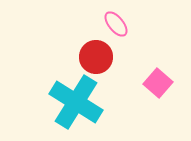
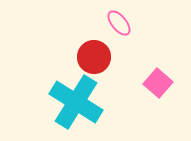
pink ellipse: moved 3 px right, 1 px up
red circle: moved 2 px left
